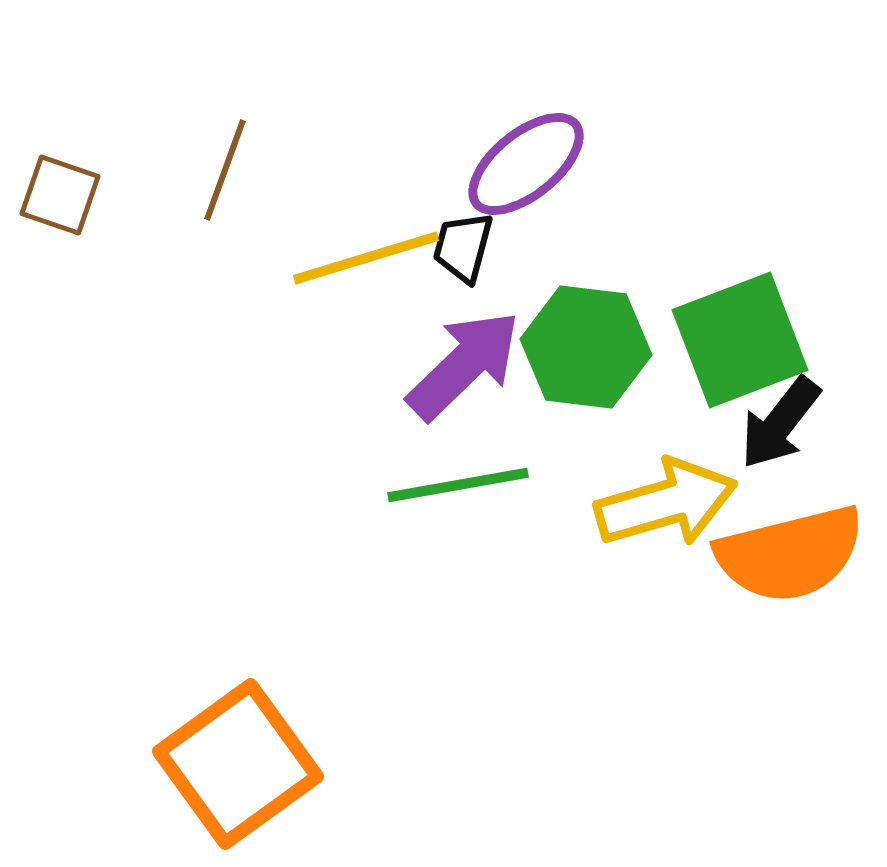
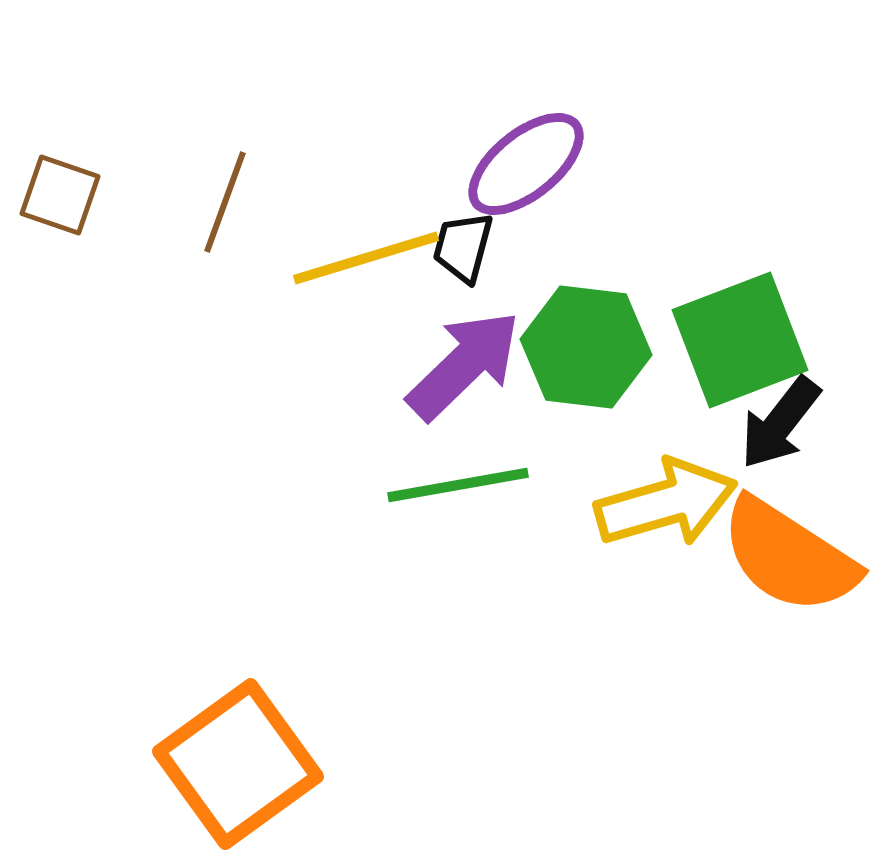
brown line: moved 32 px down
orange semicircle: moved 1 px left, 2 px down; rotated 47 degrees clockwise
